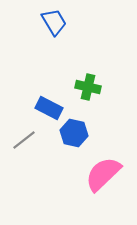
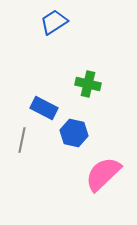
blue trapezoid: rotated 92 degrees counterclockwise
green cross: moved 3 px up
blue rectangle: moved 5 px left
gray line: moved 2 px left; rotated 40 degrees counterclockwise
